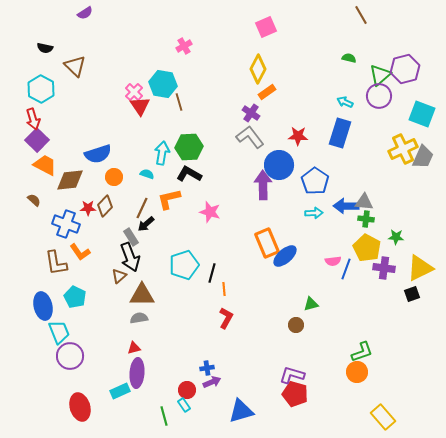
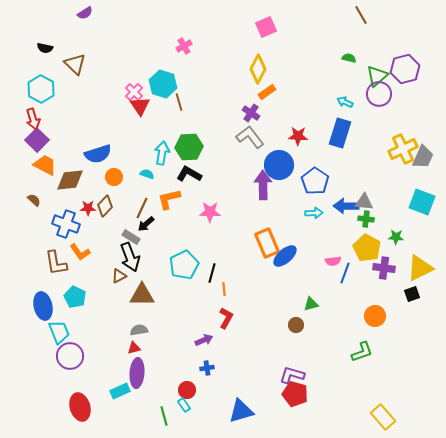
brown triangle at (75, 66): moved 2 px up
green triangle at (380, 75): moved 3 px left, 1 px down
cyan hexagon at (163, 84): rotated 8 degrees clockwise
purple circle at (379, 96): moved 2 px up
cyan square at (422, 114): moved 88 px down
pink star at (210, 212): rotated 15 degrees counterclockwise
gray rectangle at (131, 237): rotated 24 degrees counterclockwise
cyan pentagon at (184, 265): rotated 8 degrees counterclockwise
blue line at (346, 269): moved 1 px left, 4 px down
brown triangle at (119, 276): rotated 14 degrees clockwise
gray semicircle at (139, 318): moved 12 px down
orange circle at (357, 372): moved 18 px right, 56 px up
purple arrow at (212, 382): moved 8 px left, 42 px up
